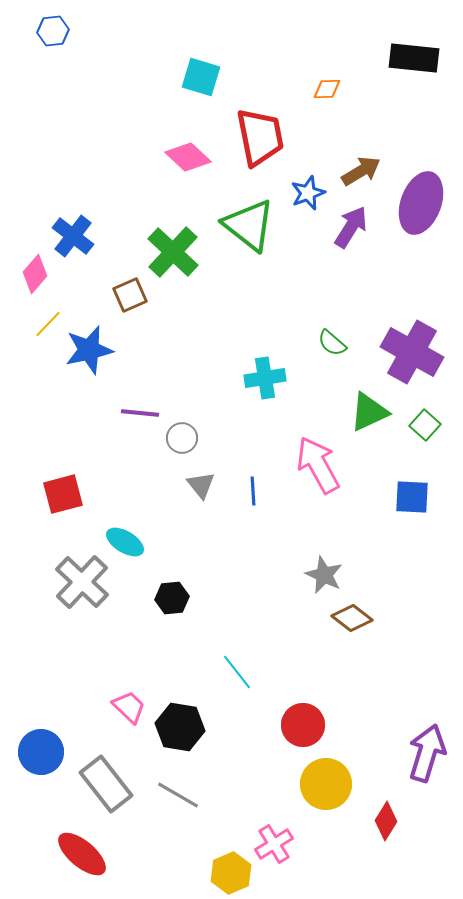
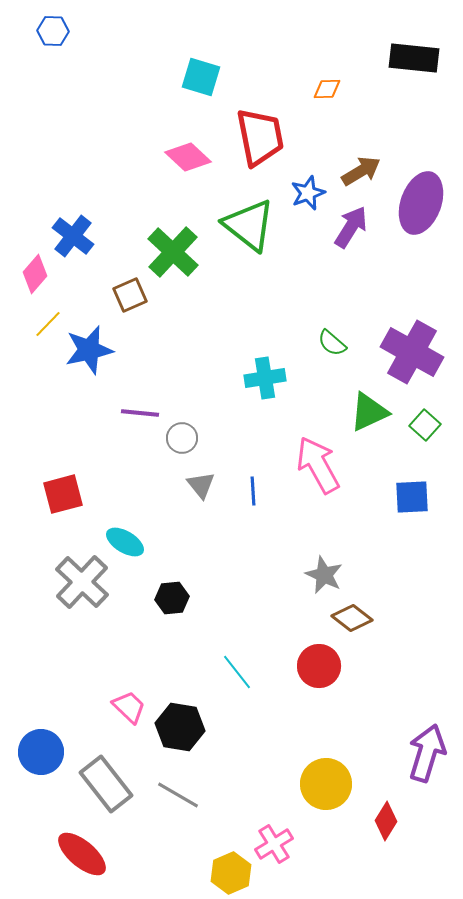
blue hexagon at (53, 31): rotated 8 degrees clockwise
blue square at (412, 497): rotated 6 degrees counterclockwise
red circle at (303, 725): moved 16 px right, 59 px up
